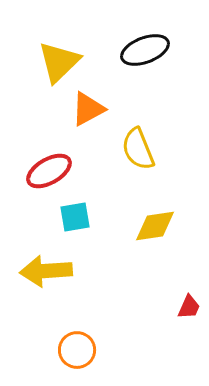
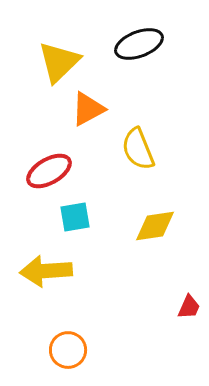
black ellipse: moved 6 px left, 6 px up
orange circle: moved 9 px left
